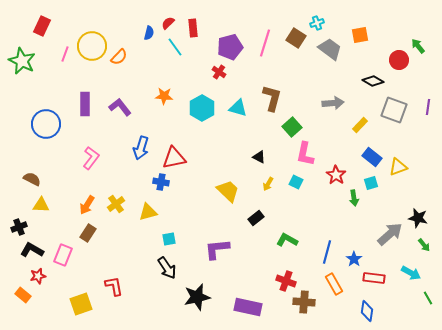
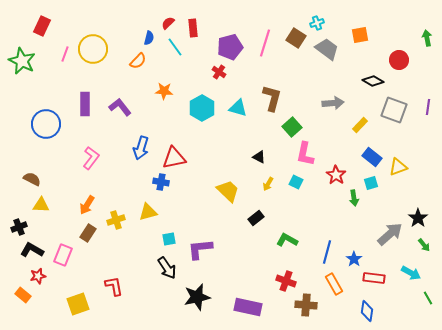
blue semicircle at (149, 33): moved 5 px down
yellow circle at (92, 46): moved 1 px right, 3 px down
green arrow at (418, 46): moved 9 px right, 8 px up; rotated 28 degrees clockwise
gray trapezoid at (330, 49): moved 3 px left
orange semicircle at (119, 57): moved 19 px right, 4 px down
orange star at (164, 96): moved 5 px up
yellow cross at (116, 204): moved 16 px down; rotated 18 degrees clockwise
black star at (418, 218): rotated 24 degrees clockwise
purple L-shape at (217, 249): moved 17 px left
brown cross at (304, 302): moved 2 px right, 3 px down
yellow square at (81, 304): moved 3 px left
